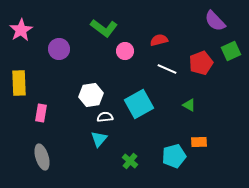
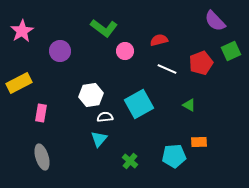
pink star: moved 1 px right, 1 px down
purple circle: moved 1 px right, 2 px down
yellow rectangle: rotated 65 degrees clockwise
cyan pentagon: rotated 10 degrees clockwise
